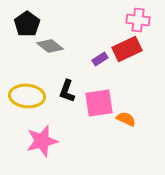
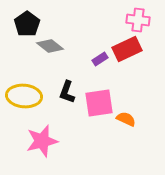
black L-shape: moved 1 px down
yellow ellipse: moved 3 px left
